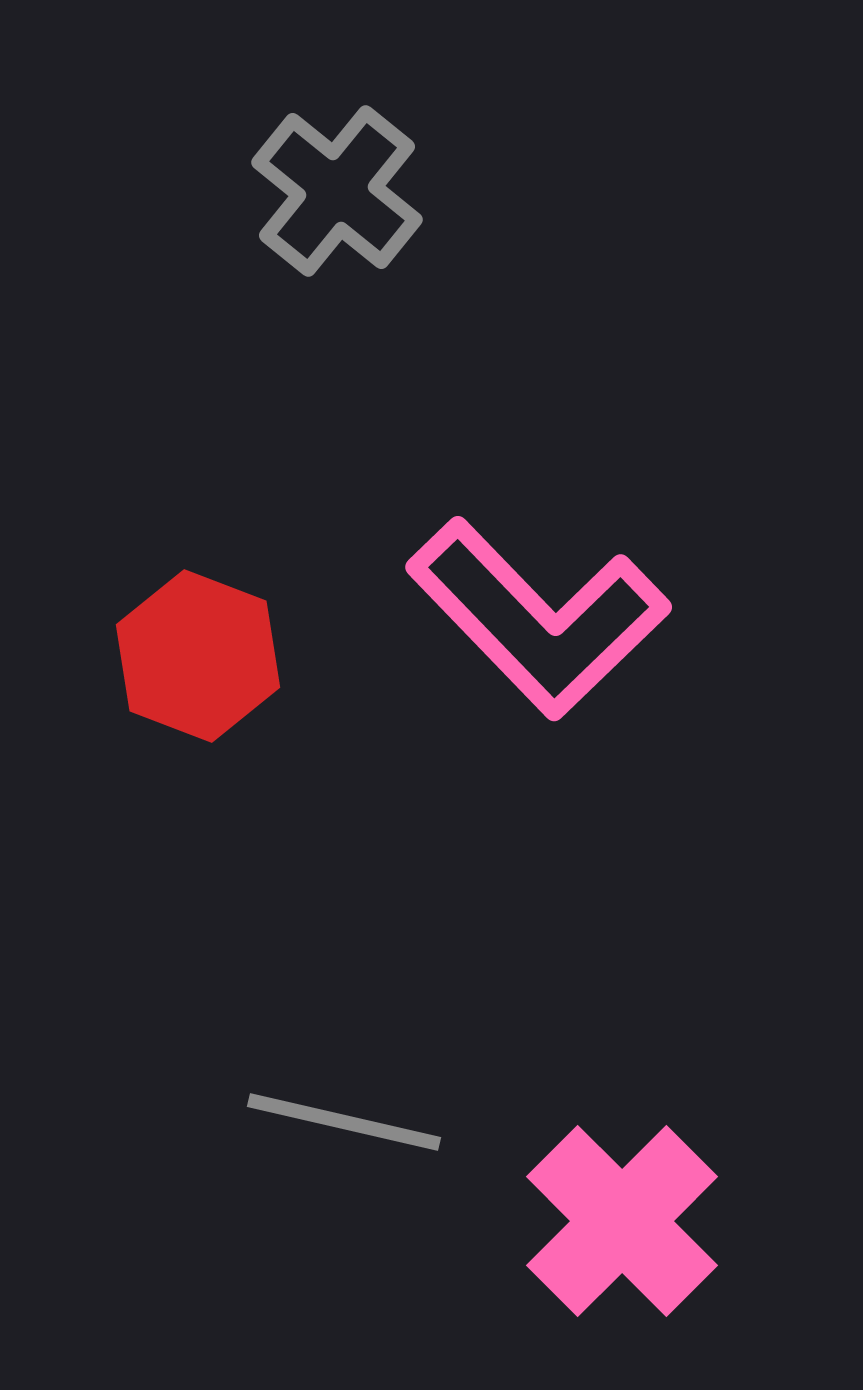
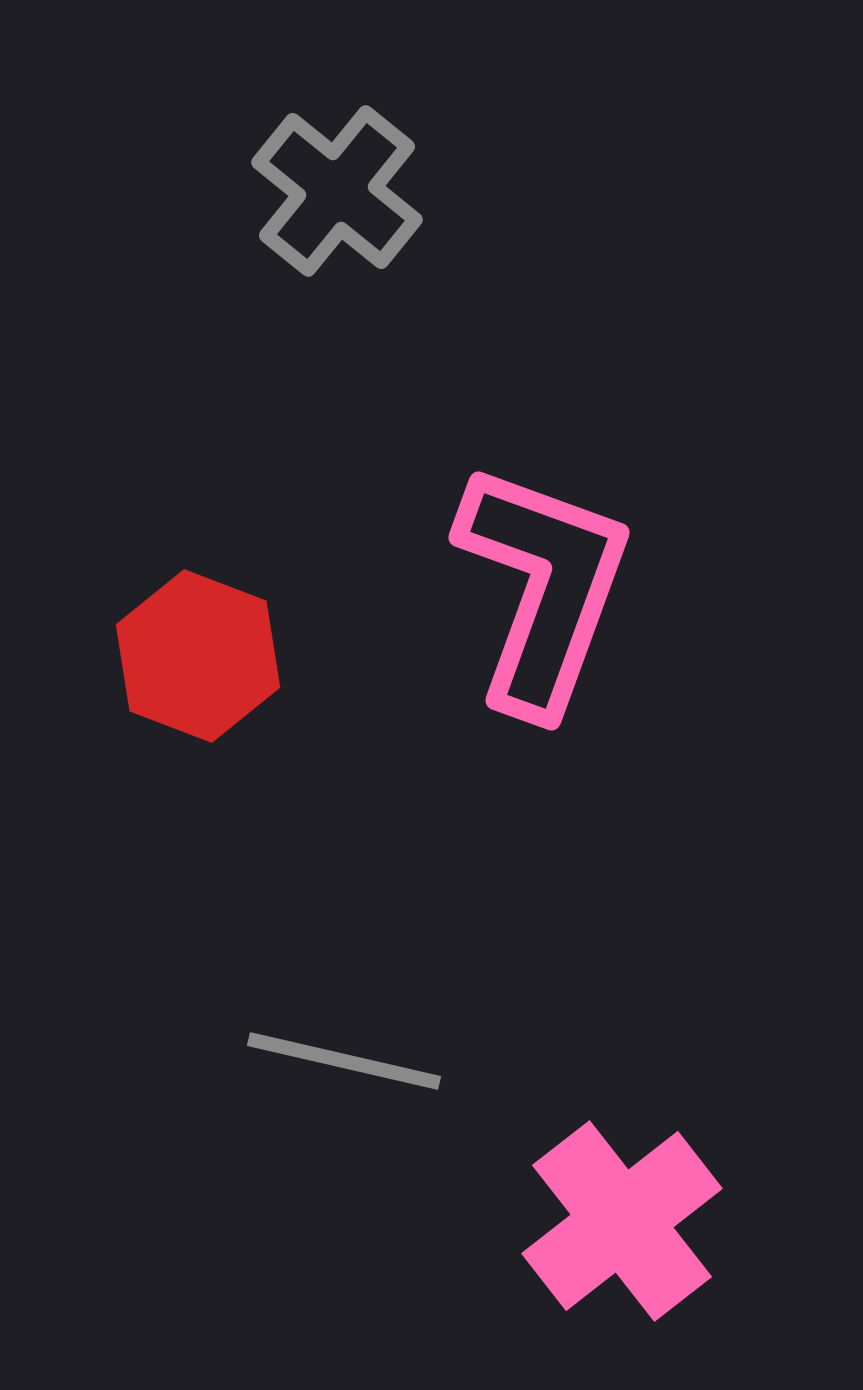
pink L-shape: moved 5 px right, 30 px up; rotated 116 degrees counterclockwise
gray line: moved 61 px up
pink cross: rotated 7 degrees clockwise
